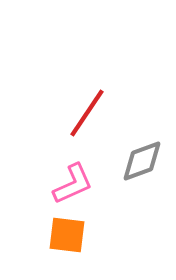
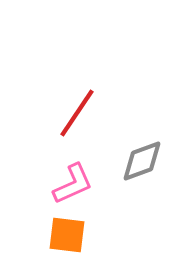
red line: moved 10 px left
